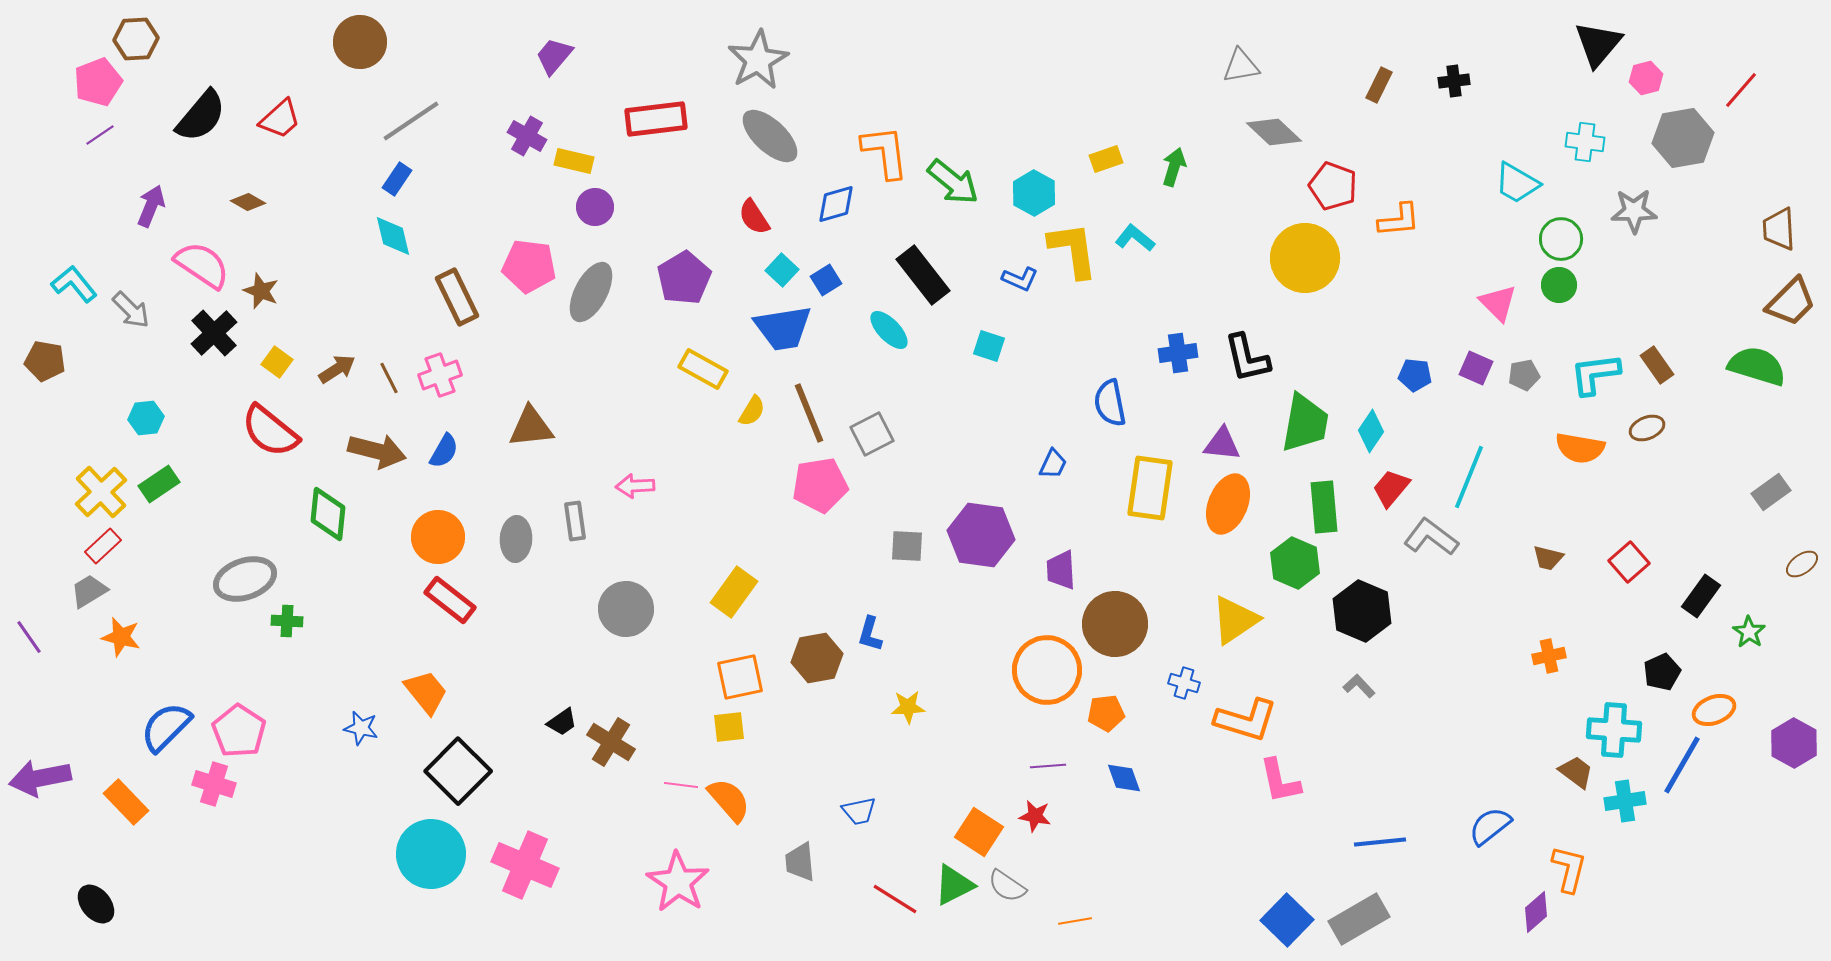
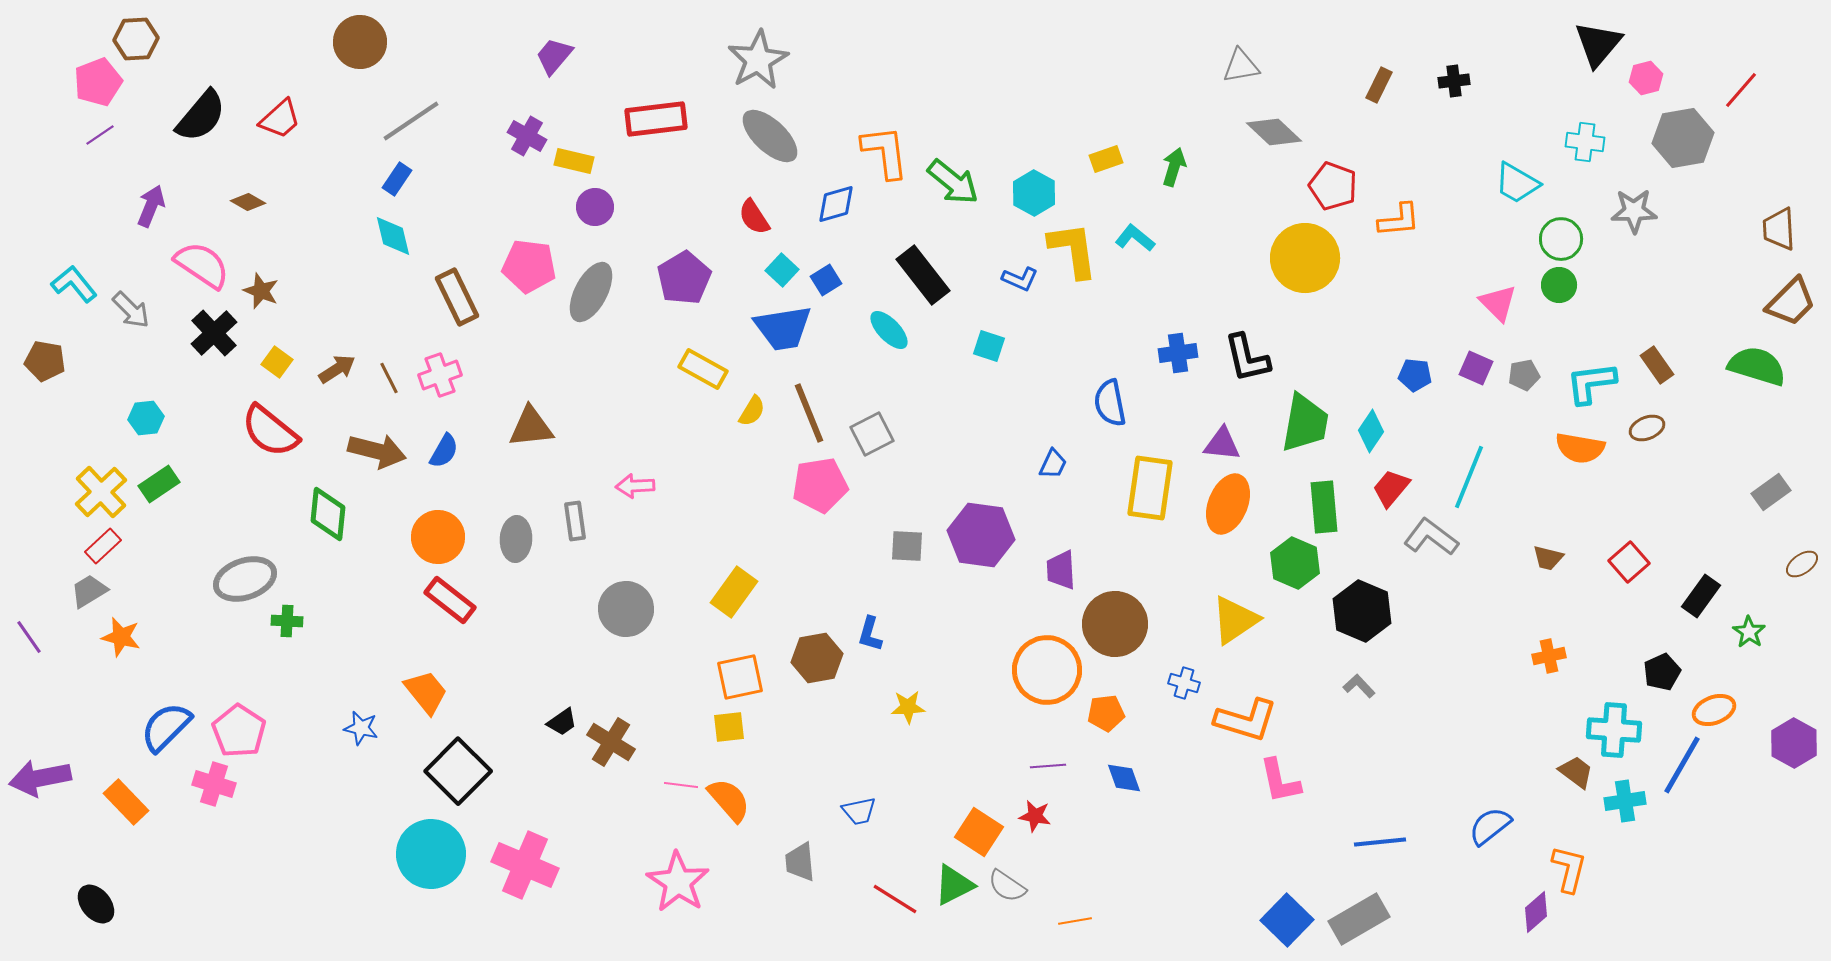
cyan L-shape at (1595, 374): moved 4 px left, 9 px down
